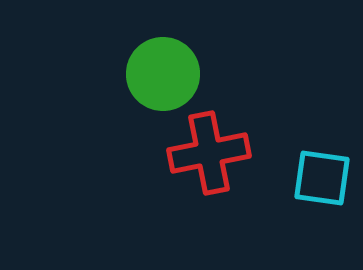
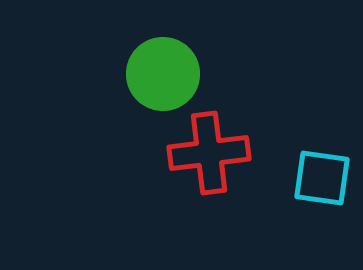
red cross: rotated 4 degrees clockwise
